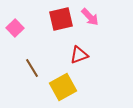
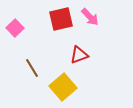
yellow square: rotated 12 degrees counterclockwise
